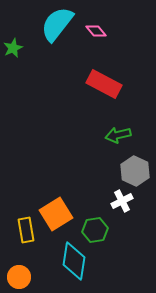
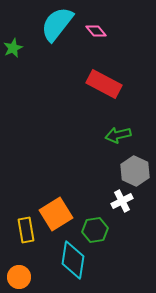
cyan diamond: moved 1 px left, 1 px up
